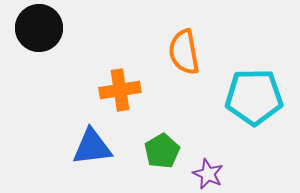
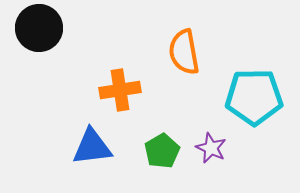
purple star: moved 3 px right, 26 px up
